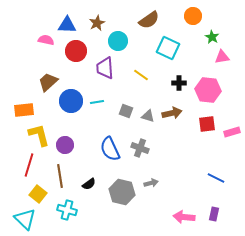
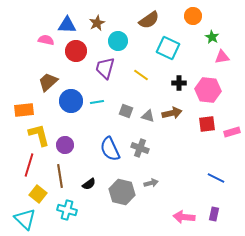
purple trapezoid: rotated 20 degrees clockwise
